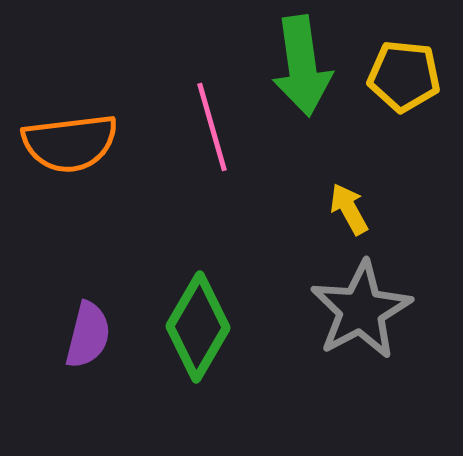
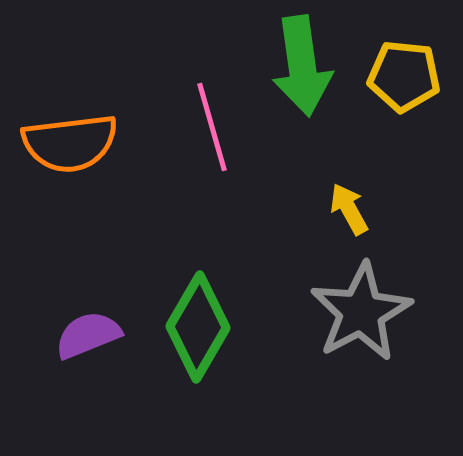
gray star: moved 2 px down
purple semicircle: rotated 126 degrees counterclockwise
